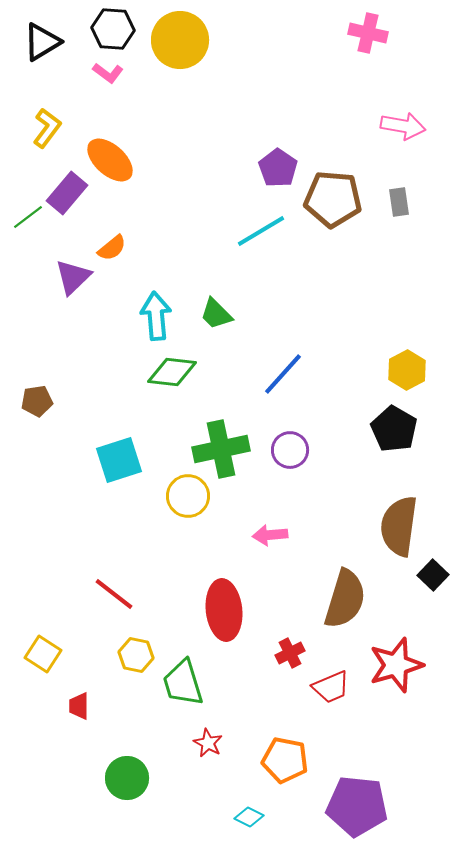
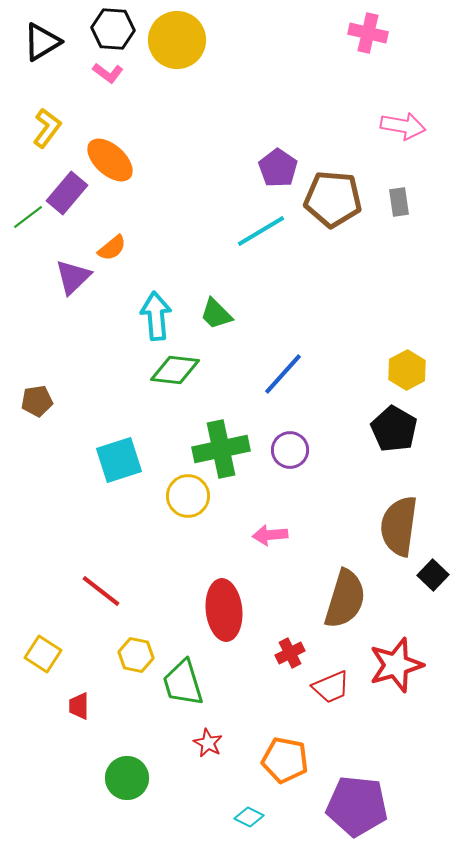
yellow circle at (180, 40): moved 3 px left
green diamond at (172, 372): moved 3 px right, 2 px up
red line at (114, 594): moved 13 px left, 3 px up
